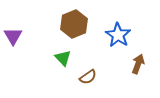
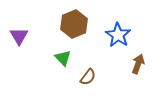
purple triangle: moved 6 px right
brown semicircle: rotated 18 degrees counterclockwise
